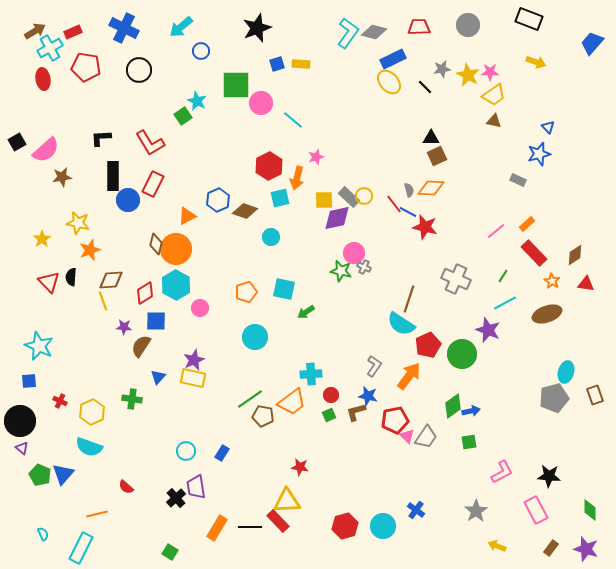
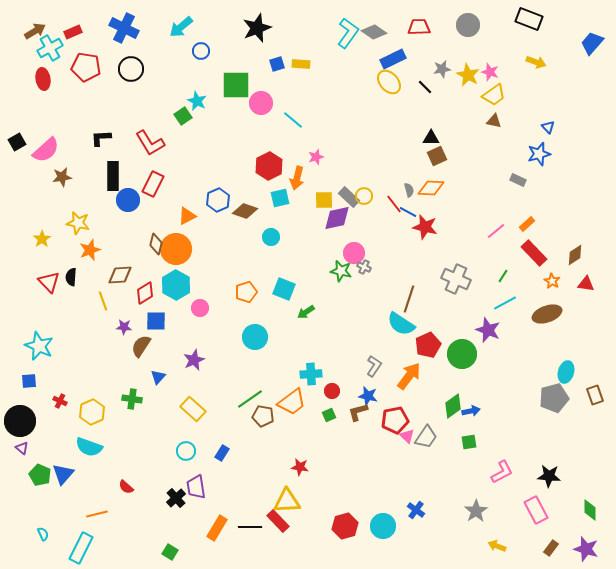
gray diamond at (374, 32): rotated 20 degrees clockwise
black circle at (139, 70): moved 8 px left, 1 px up
pink star at (490, 72): rotated 18 degrees clockwise
brown diamond at (111, 280): moved 9 px right, 5 px up
cyan square at (284, 289): rotated 10 degrees clockwise
yellow rectangle at (193, 378): moved 31 px down; rotated 30 degrees clockwise
red circle at (331, 395): moved 1 px right, 4 px up
brown L-shape at (356, 412): moved 2 px right
